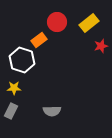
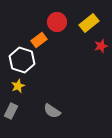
yellow star: moved 4 px right, 2 px up; rotated 24 degrees counterclockwise
gray semicircle: rotated 36 degrees clockwise
